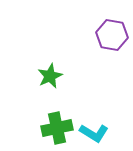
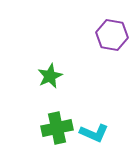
cyan L-shape: rotated 8 degrees counterclockwise
